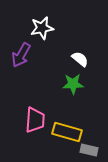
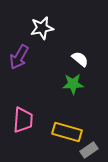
purple arrow: moved 2 px left, 2 px down
pink trapezoid: moved 12 px left
gray rectangle: rotated 48 degrees counterclockwise
